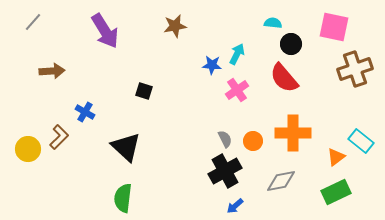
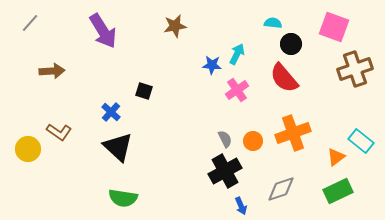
gray line: moved 3 px left, 1 px down
pink square: rotated 8 degrees clockwise
purple arrow: moved 2 px left
blue cross: moved 26 px right; rotated 12 degrees clockwise
orange cross: rotated 20 degrees counterclockwise
brown L-shape: moved 5 px up; rotated 80 degrees clockwise
black triangle: moved 8 px left
gray diamond: moved 8 px down; rotated 8 degrees counterclockwise
green rectangle: moved 2 px right, 1 px up
green semicircle: rotated 88 degrees counterclockwise
blue arrow: moved 6 px right; rotated 72 degrees counterclockwise
